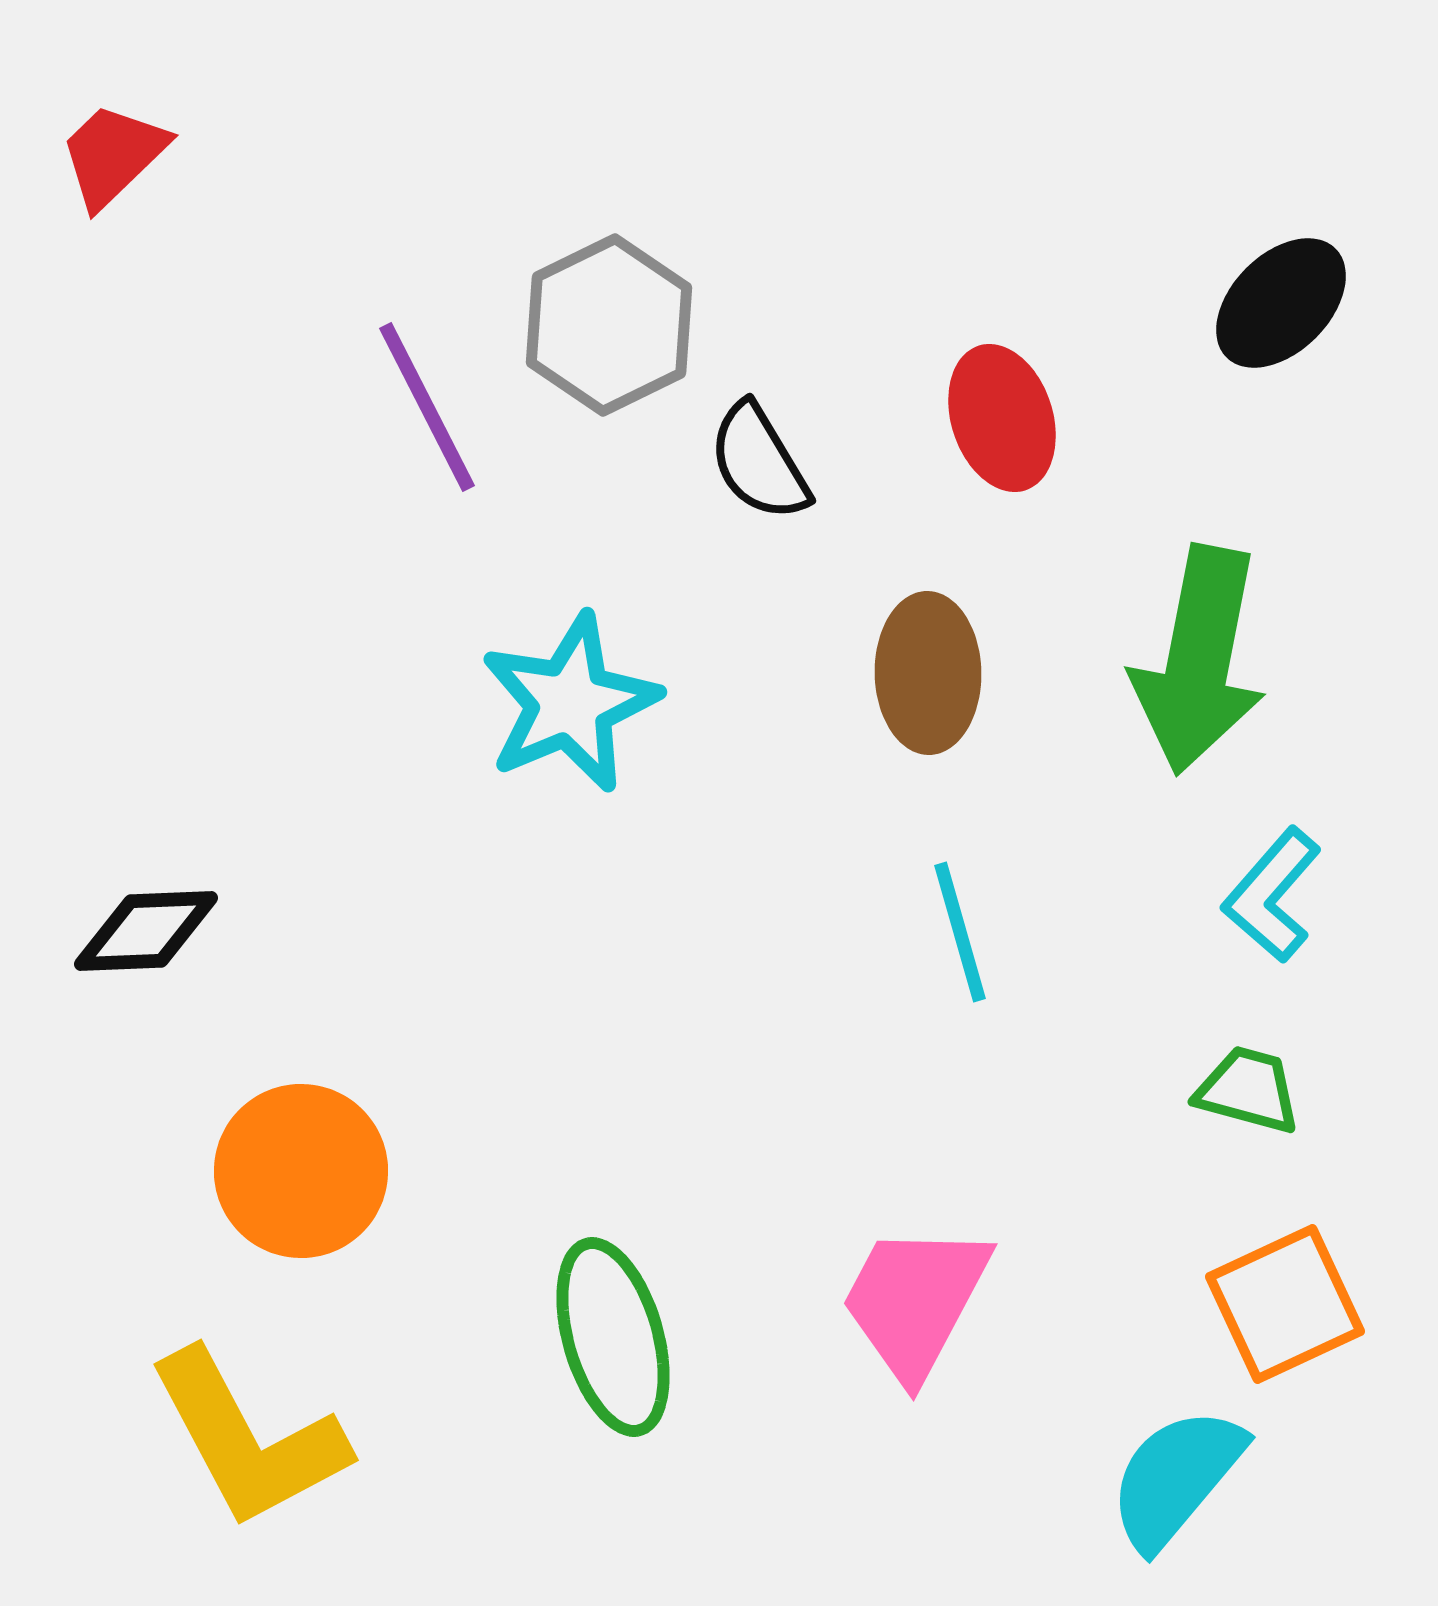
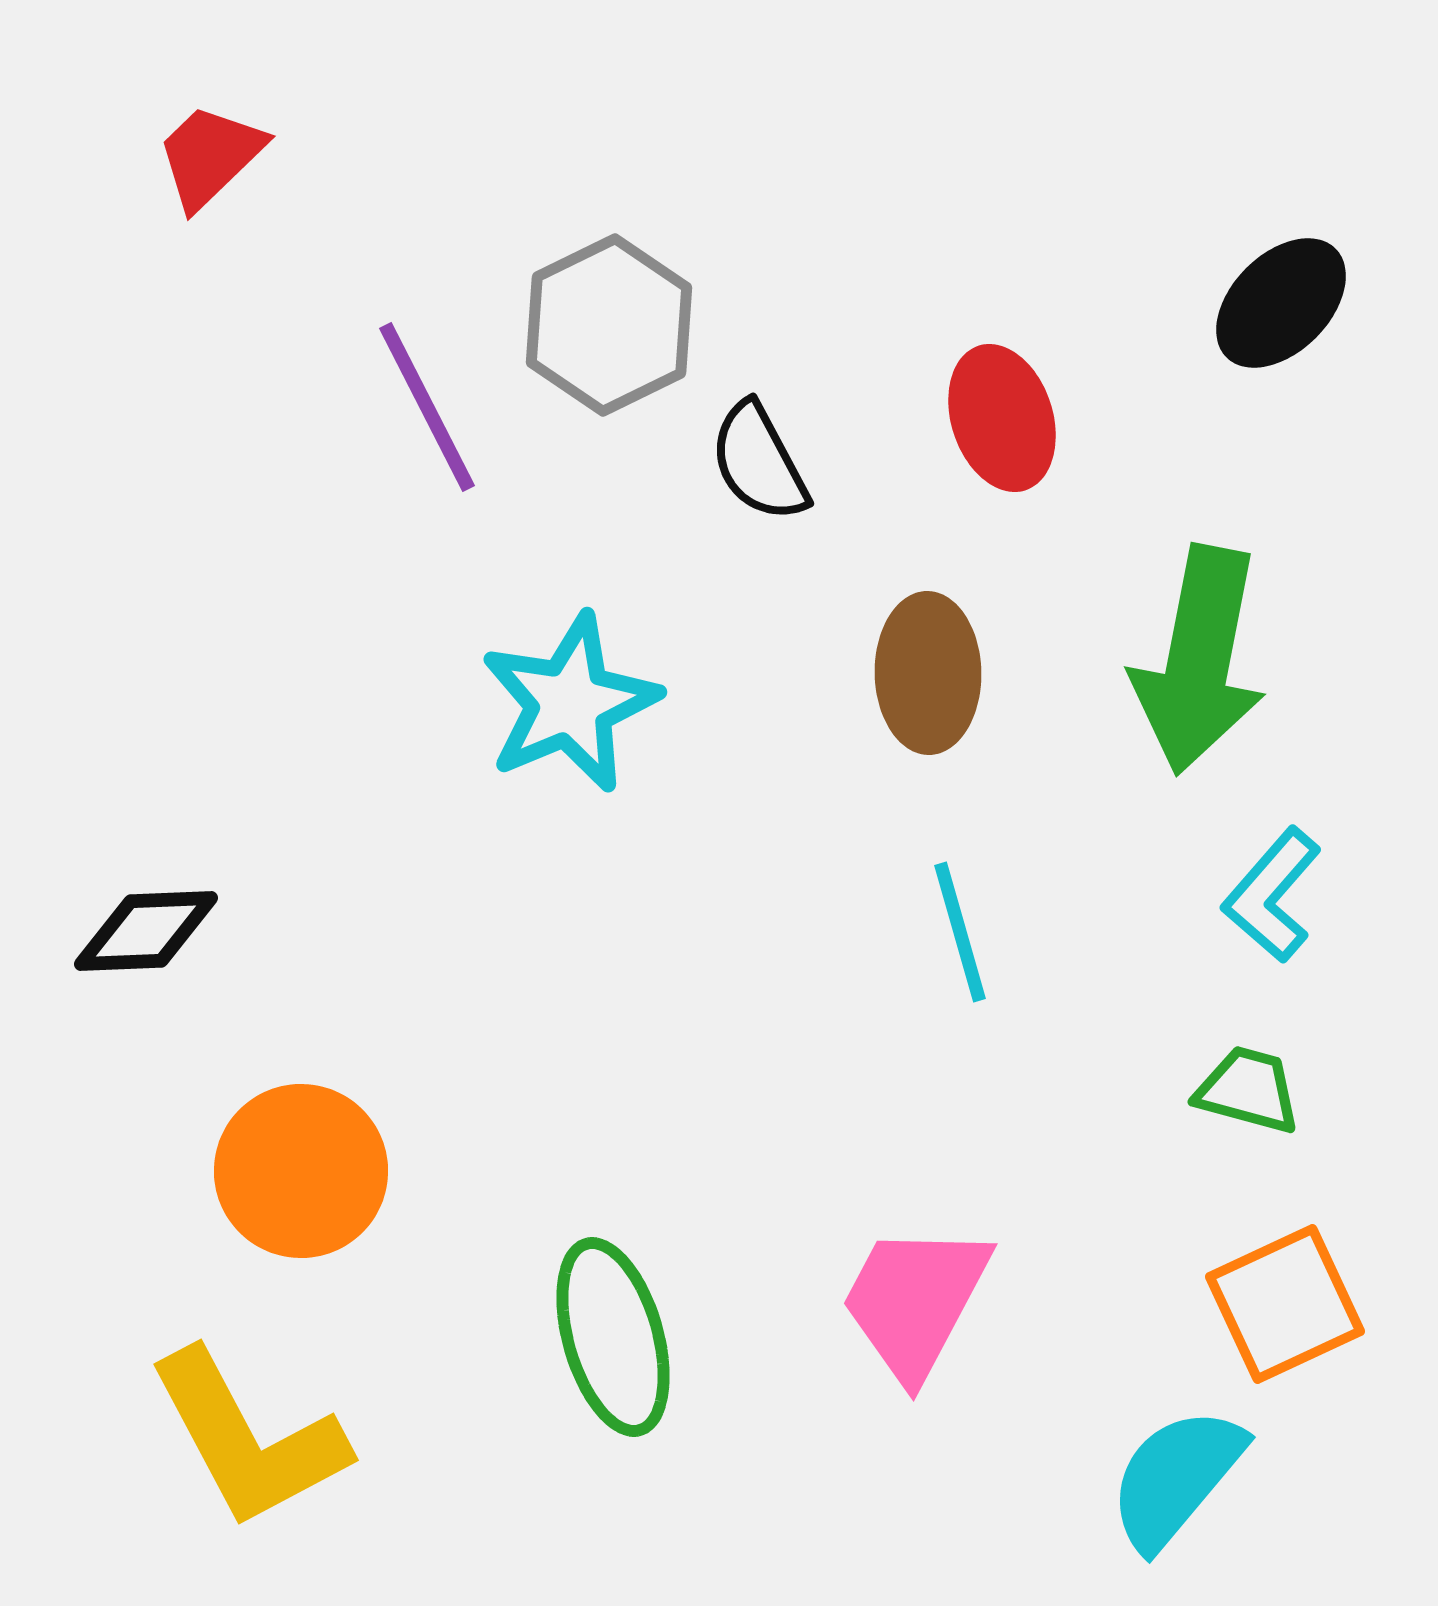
red trapezoid: moved 97 px right, 1 px down
black semicircle: rotated 3 degrees clockwise
